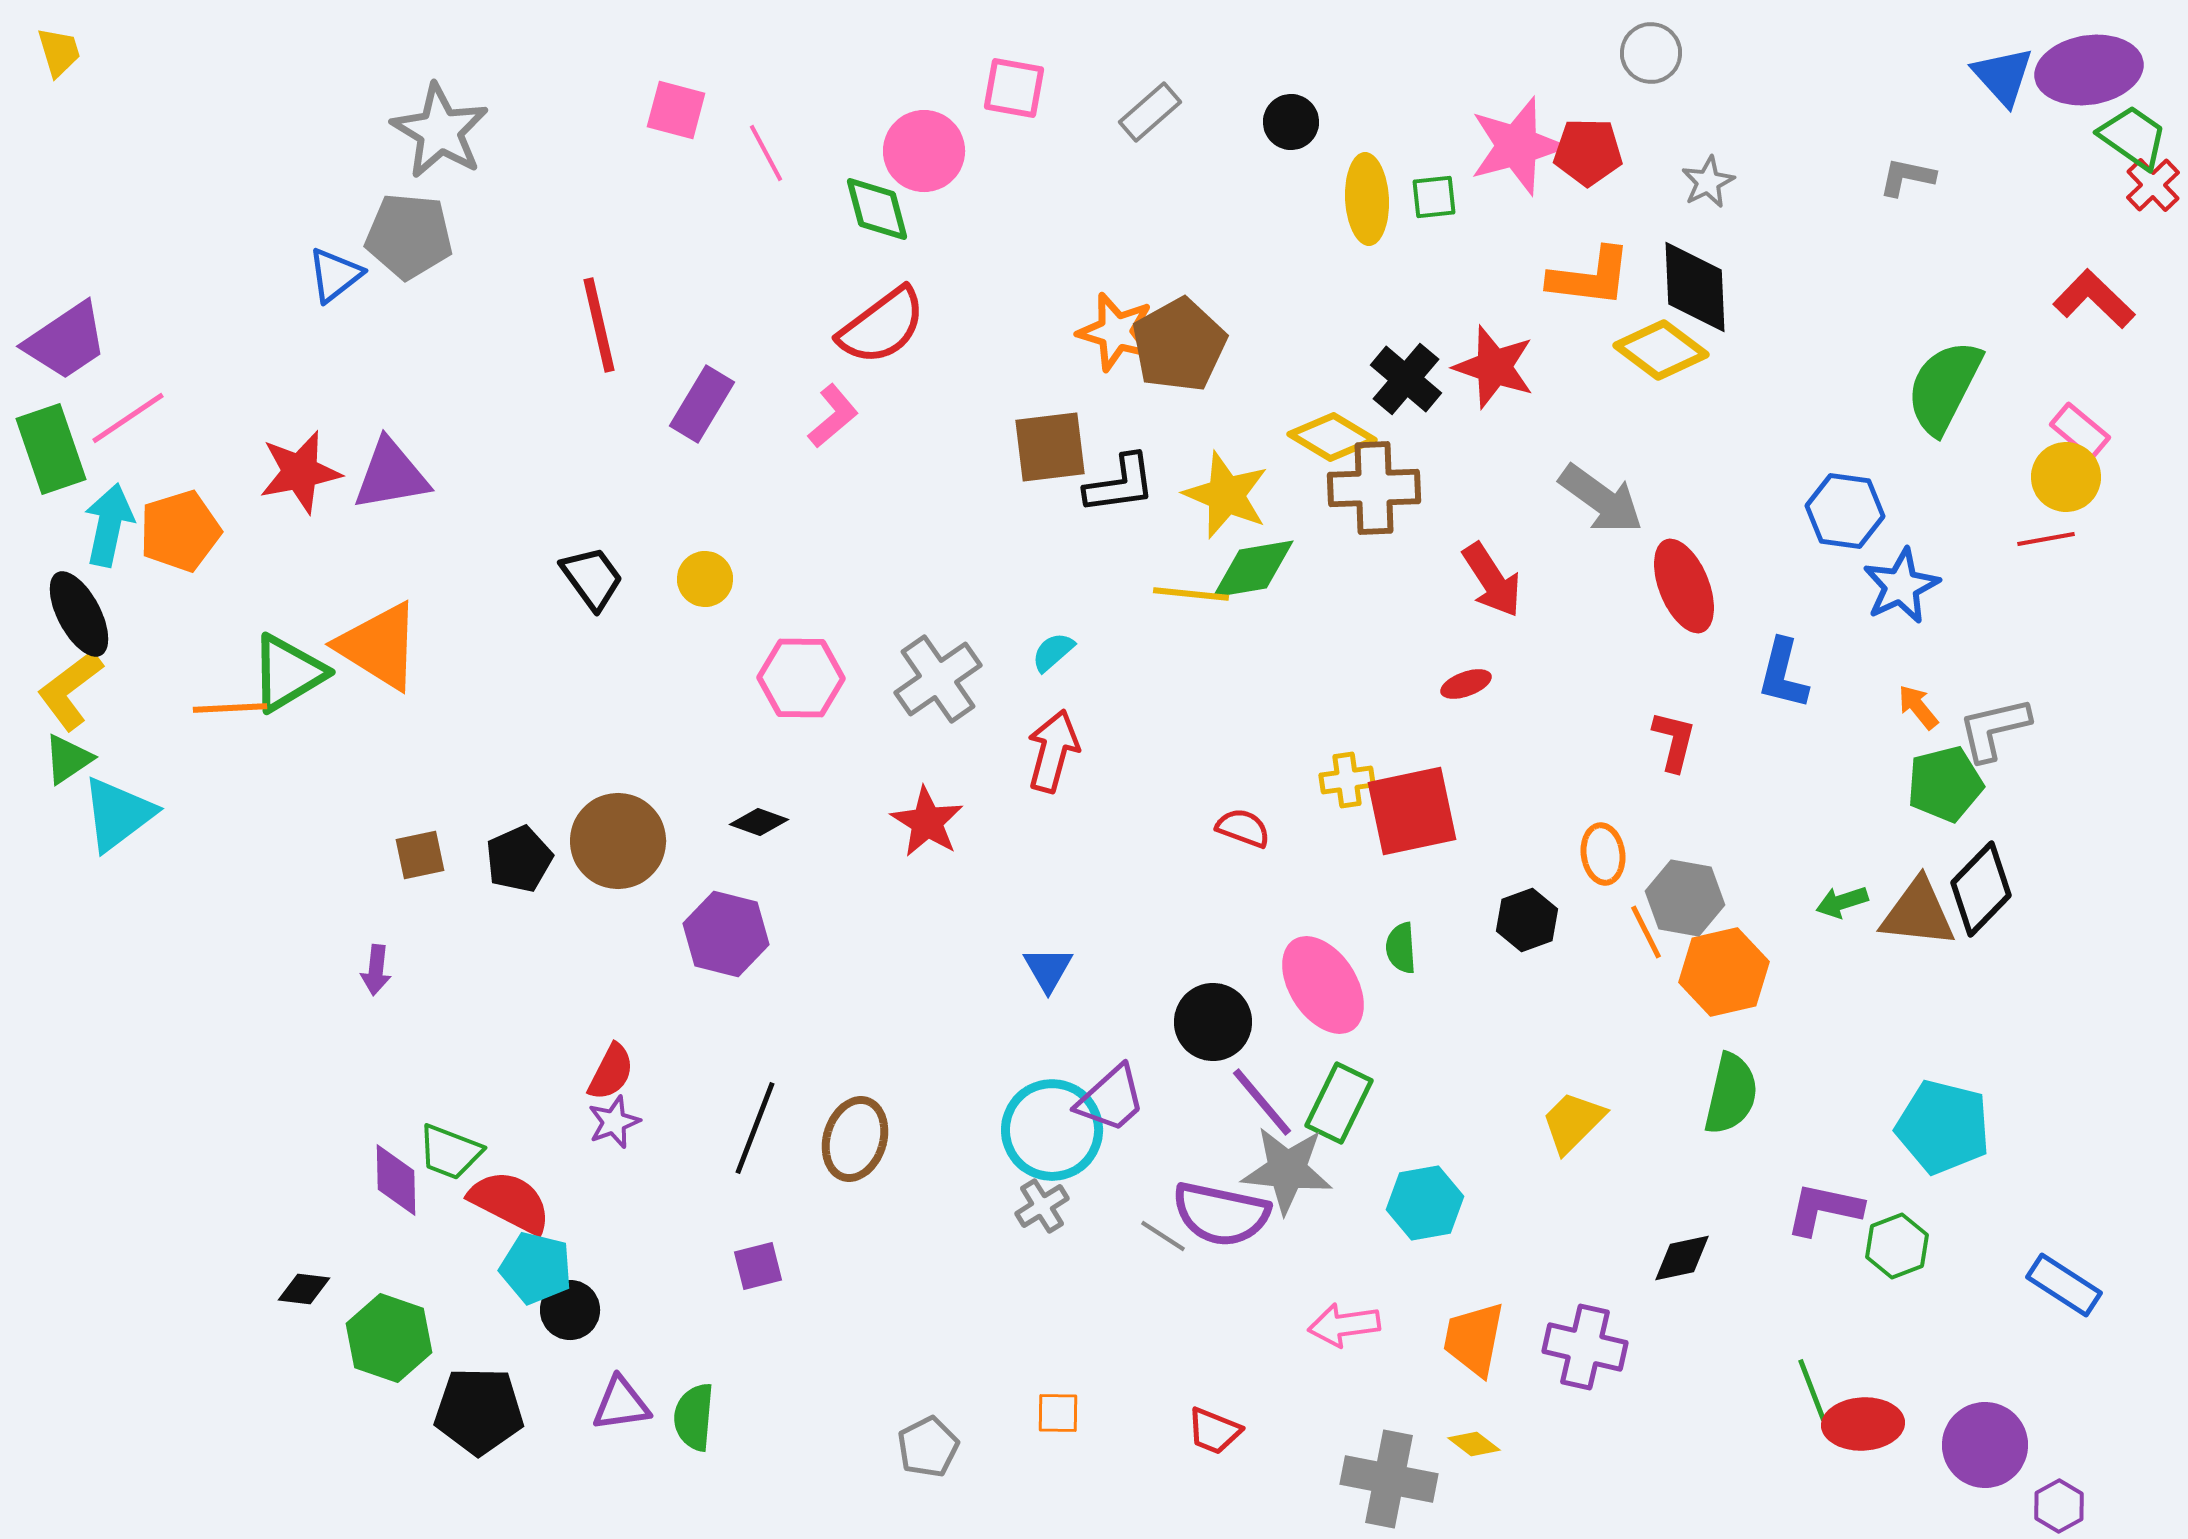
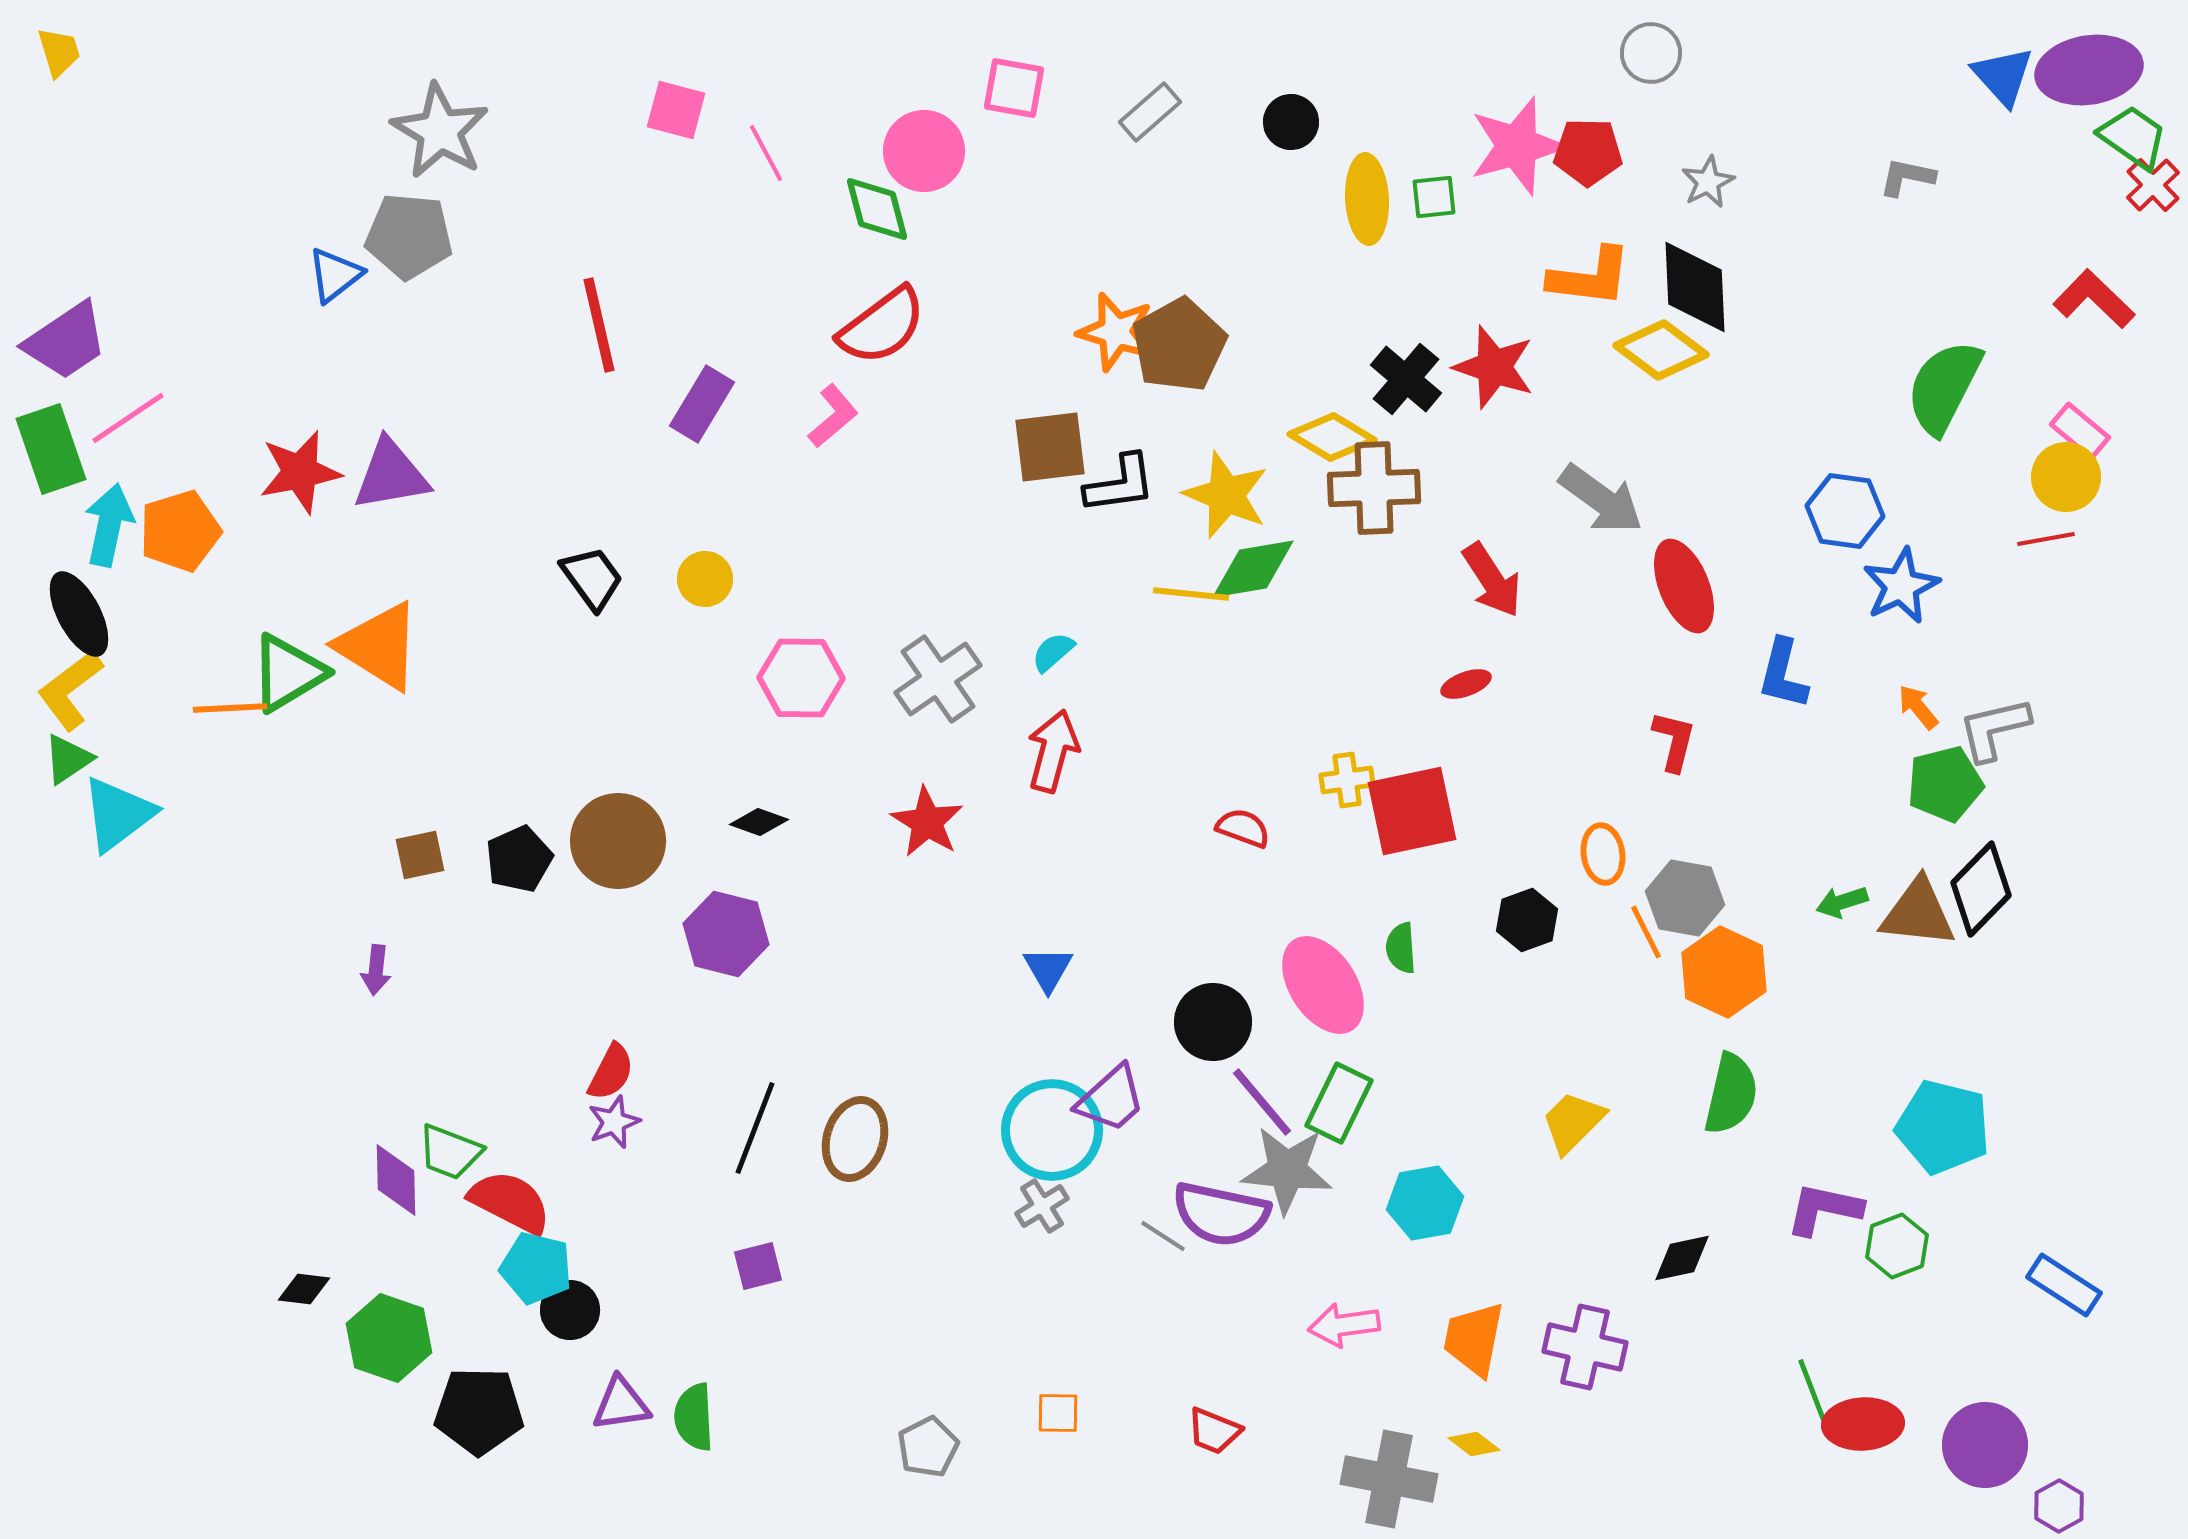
orange hexagon at (1724, 972): rotated 22 degrees counterclockwise
green semicircle at (694, 1417): rotated 8 degrees counterclockwise
